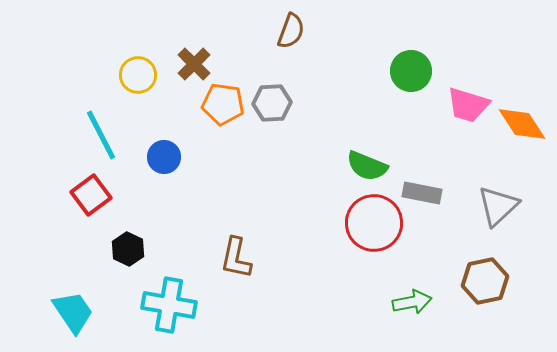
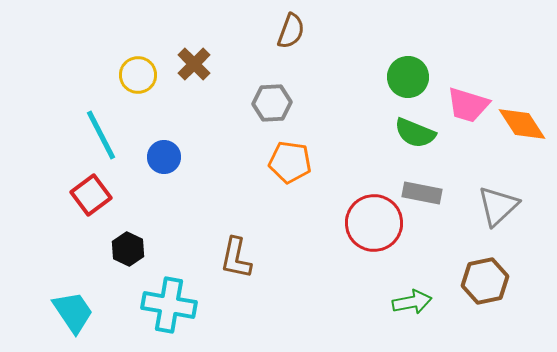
green circle: moved 3 px left, 6 px down
orange pentagon: moved 67 px right, 58 px down
green semicircle: moved 48 px right, 33 px up
